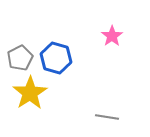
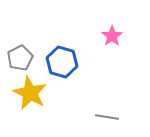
blue hexagon: moved 6 px right, 4 px down
yellow star: rotated 12 degrees counterclockwise
